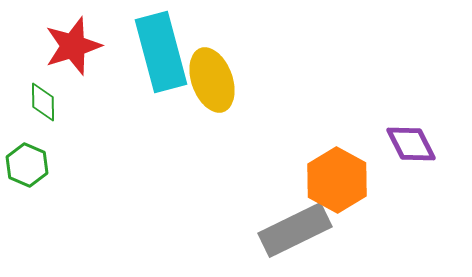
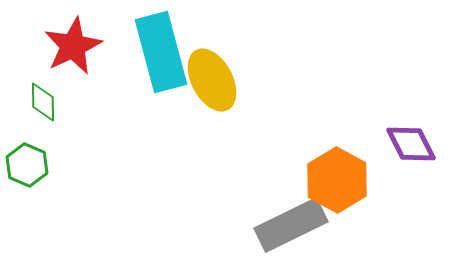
red star: rotated 8 degrees counterclockwise
yellow ellipse: rotated 8 degrees counterclockwise
gray rectangle: moved 4 px left, 5 px up
